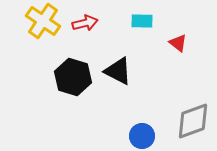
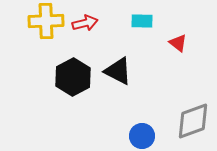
yellow cross: moved 3 px right; rotated 36 degrees counterclockwise
black hexagon: rotated 15 degrees clockwise
